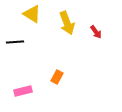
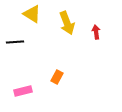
red arrow: rotated 152 degrees counterclockwise
